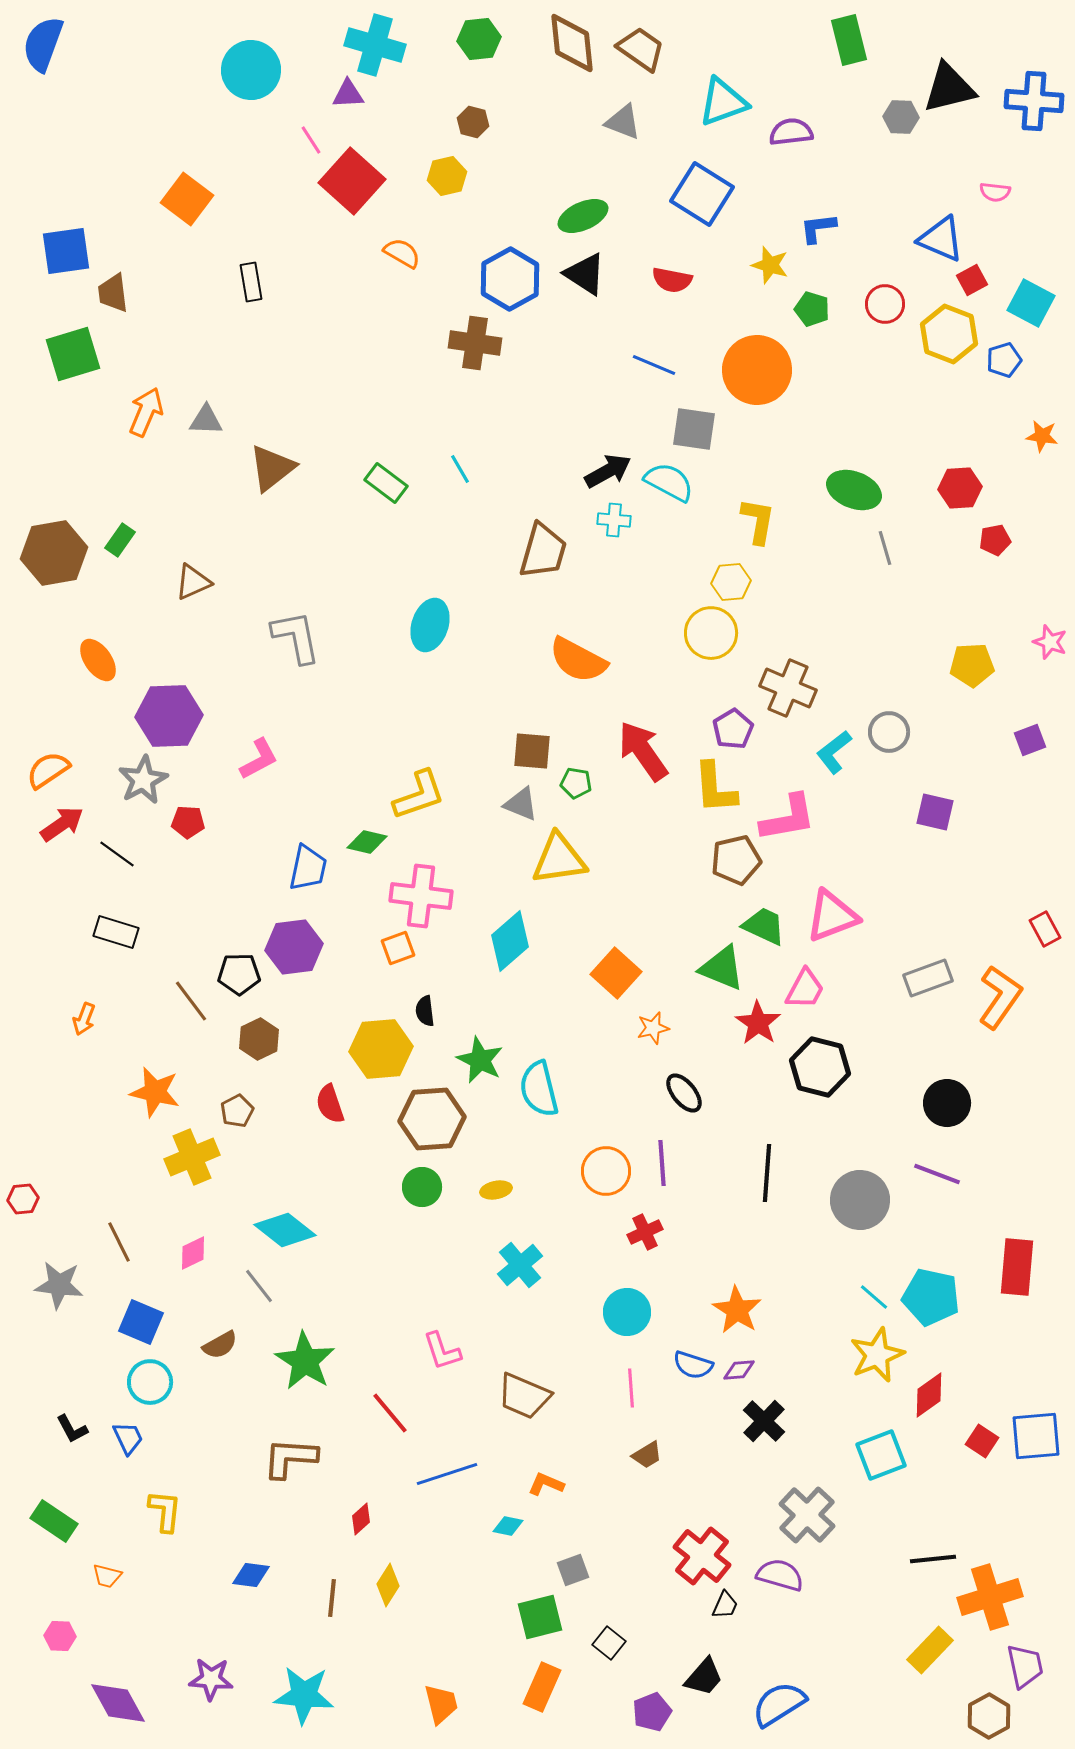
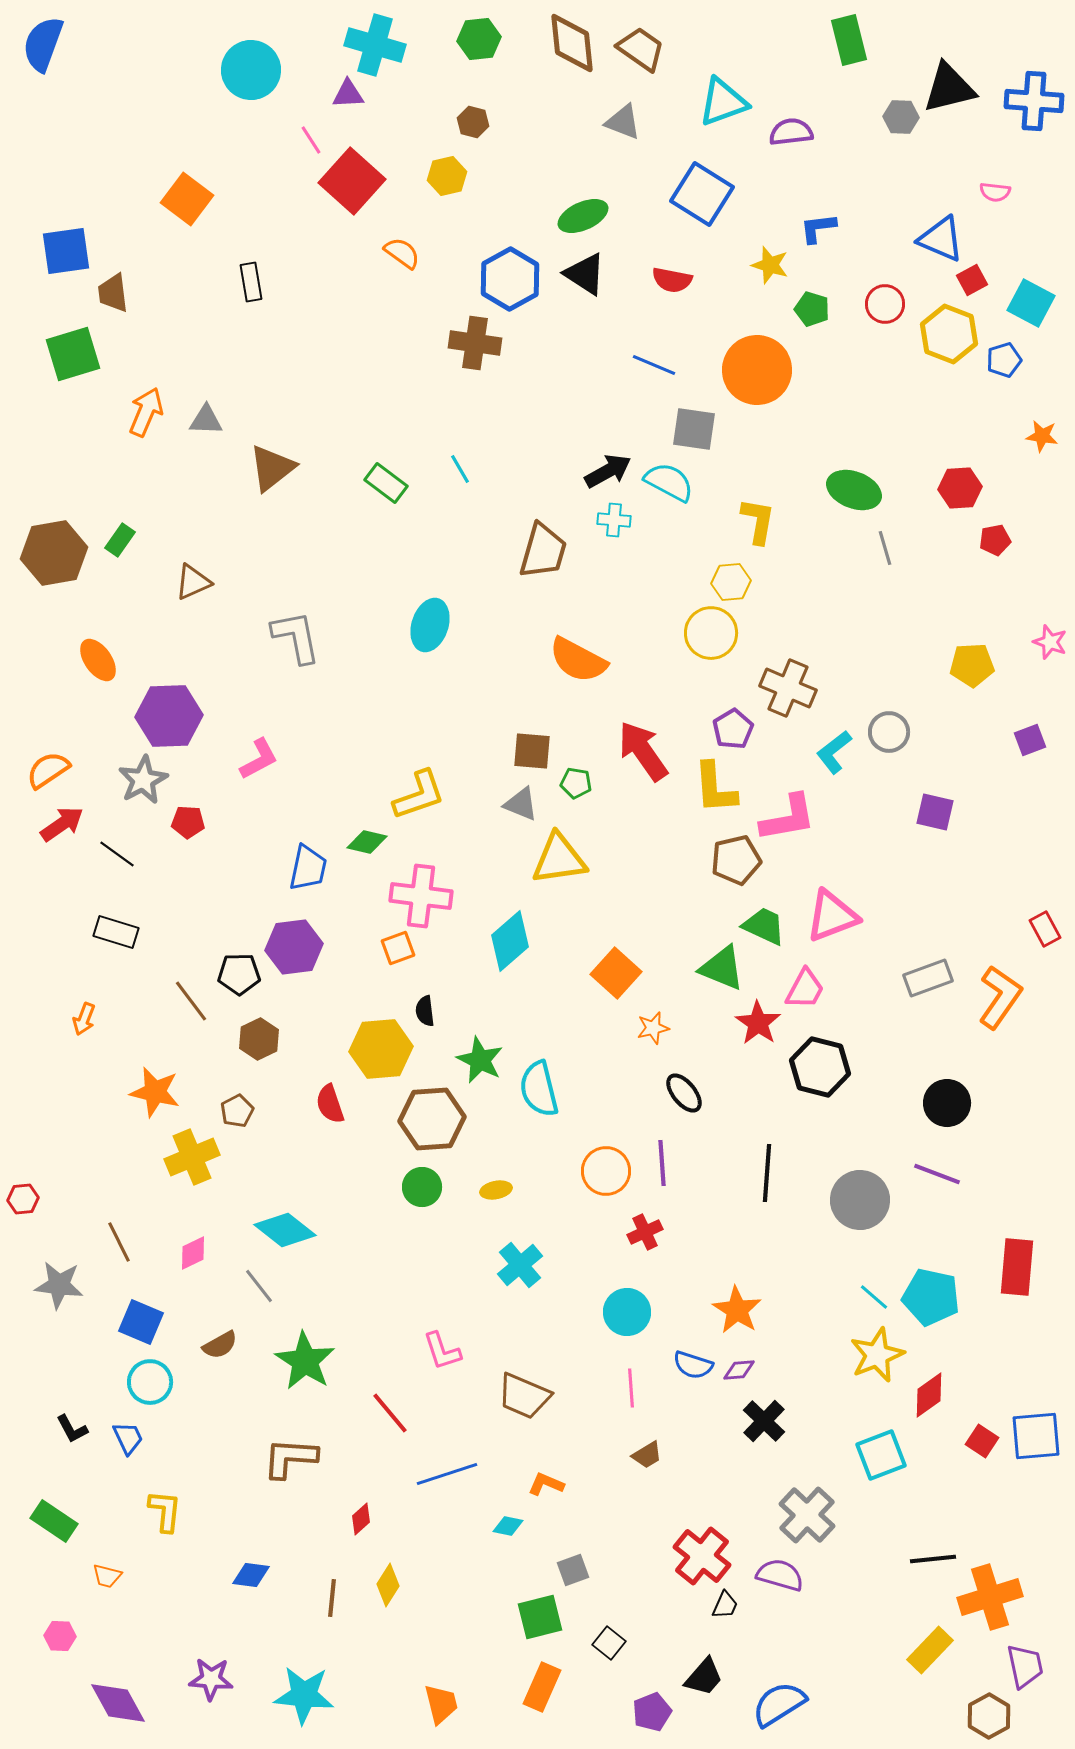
orange semicircle at (402, 253): rotated 6 degrees clockwise
